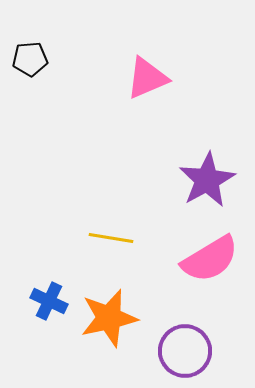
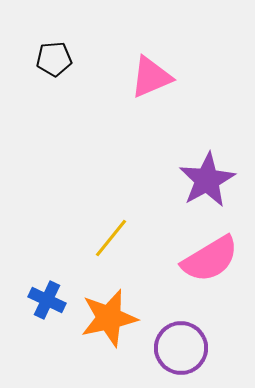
black pentagon: moved 24 px right
pink triangle: moved 4 px right, 1 px up
yellow line: rotated 60 degrees counterclockwise
blue cross: moved 2 px left, 1 px up
purple circle: moved 4 px left, 3 px up
